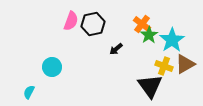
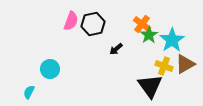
cyan circle: moved 2 px left, 2 px down
